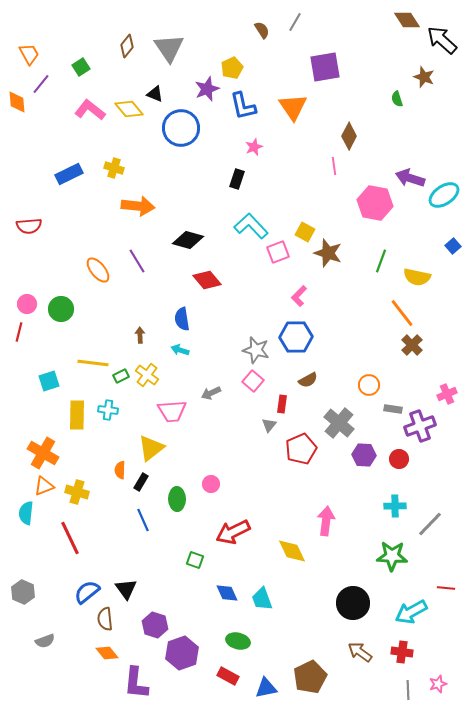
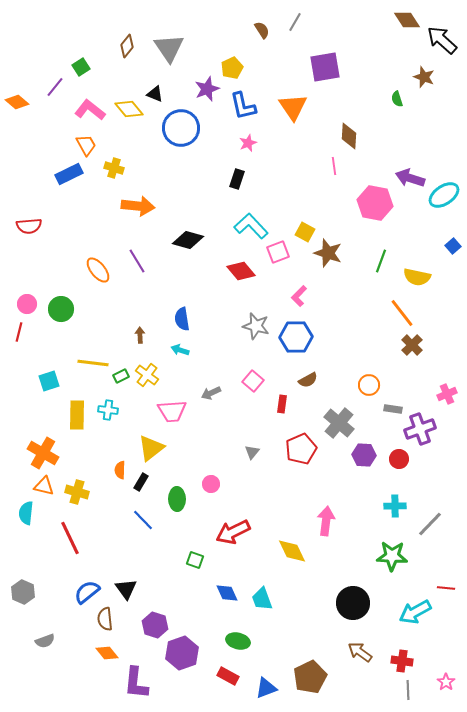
orange trapezoid at (29, 54): moved 57 px right, 91 px down
purple line at (41, 84): moved 14 px right, 3 px down
orange diamond at (17, 102): rotated 45 degrees counterclockwise
brown diamond at (349, 136): rotated 24 degrees counterclockwise
pink star at (254, 147): moved 6 px left, 4 px up
red diamond at (207, 280): moved 34 px right, 9 px up
gray star at (256, 350): moved 24 px up
gray triangle at (269, 425): moved 17 px left, 27 px down
purple cross at (420, 426): moved 3 px down
orange triangle at (44, 486): rotated 35 degrees clockwise
blue line at (143, 520): rotated 20 degrees counterclockwise
cyan arrow at (411, 612): moved 4 px right
red cross at (402, 652): moved 9 px down
pink star at (438, 684): moved 8 px right, 2 px up; rotated 18 degrees counterclockwise
blue triangle at (266, 688): rotated 10 degrees counterclockwise
